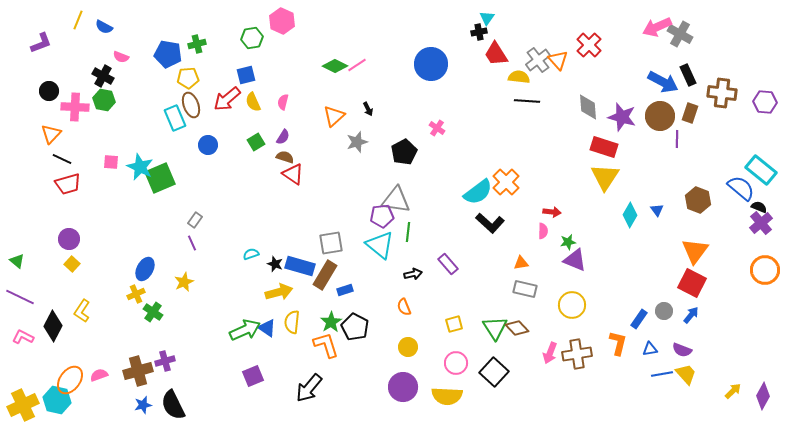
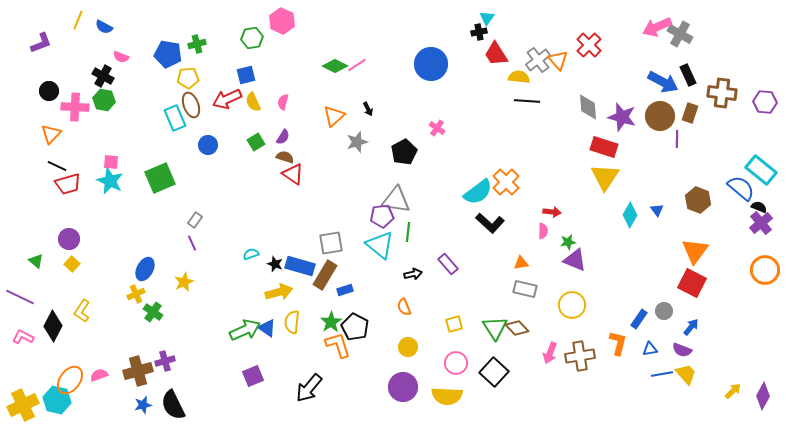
red arrow at (227, 99): rotated 16 degrees clockwise
black line at (62, 159): moved 5 px left, 7 px down
cyan star at (140, 167): moved 30 px left, 14 px down
green triangle at (17, 261): moved 19 px right
blue arrow at (691, 315): moved 12 px down
orange L-shape at (326, 345): moved 12 px right
brown cross at (577, 354): moved 3 px right, 2 px down
